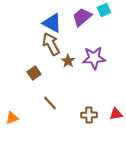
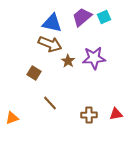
cyan square: moved 7 px down
blue triangle: rotated 15 degrees counterclockwise
brown arrow: moved 1 px left; rotated 140 degrees clockwise
brown square: rotated 24 degrees counterclockwise
